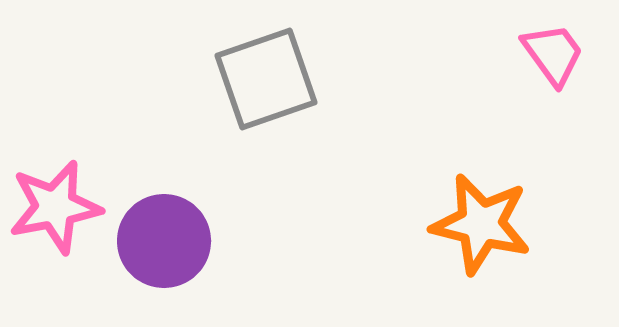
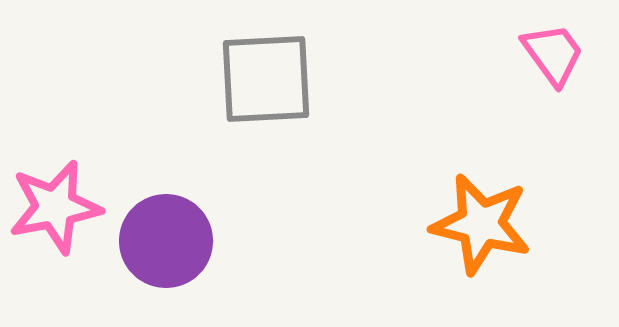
gray square: rotated 16 degrees clockwise
purple circle: moved 2 px right
